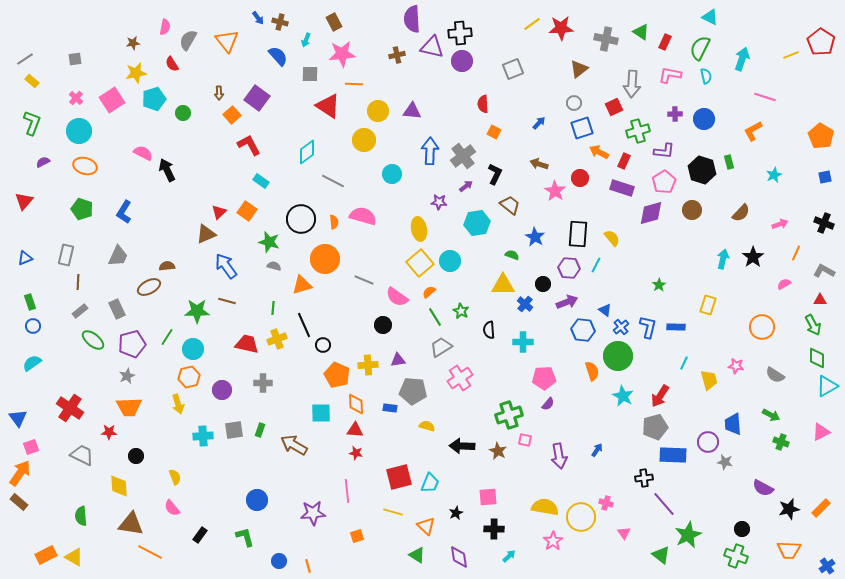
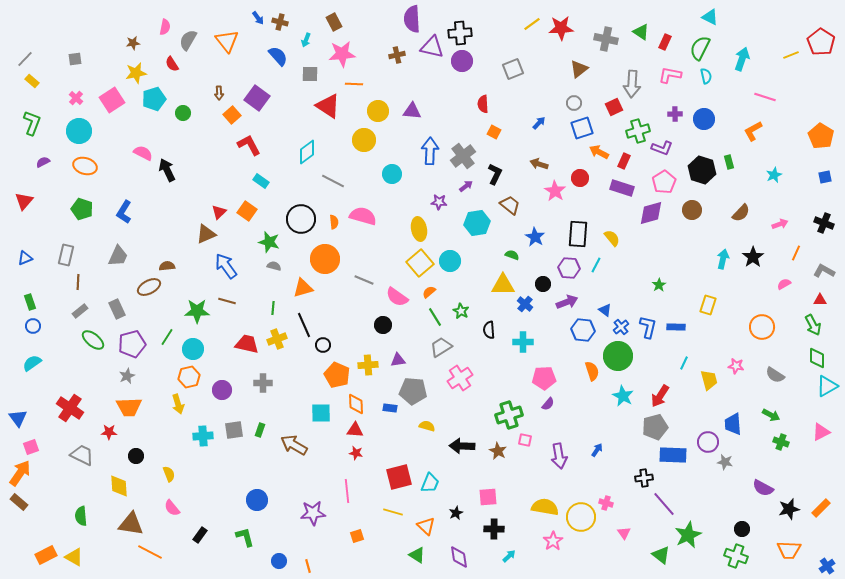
gray line at (25, 59): rotated 12 degrees counterclockwise
purple L-shape at (664, 151): moved 2 px left, 3 px up; rotated 15 degrees clockwise
orange triangle at (302, 285): moved 1 px right, 3 px down
yellow semicircle at (175, 477): moved 6 px left, 3 px up
